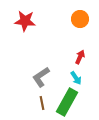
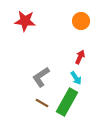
orange circle: moved 1 px right, 2 px down
brown line: rotated 48 degrees counterclockwise
